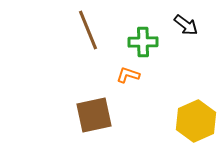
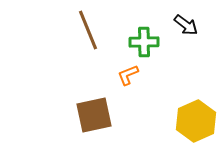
green cross: moved 1 px right
orange L-shape: rotated 40 degrees counterclockwise
